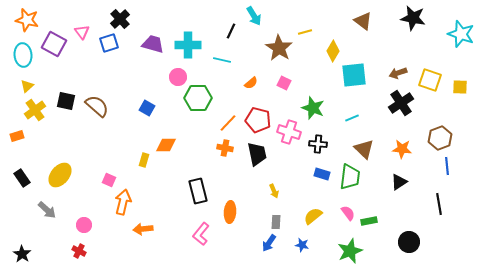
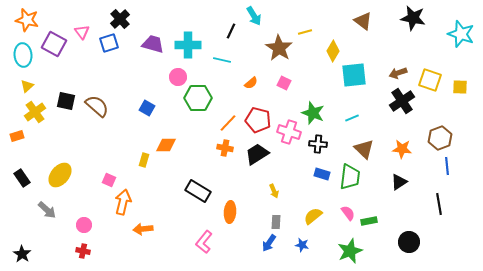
black cross at (401, 103): moved 1 px right, 2 px up
green star at (313, 108): moved 5 px down
yellow cross at (35, 110): moved 2 px down
black trapezoid at (257, 154): rotated 110 degrees counterclockwise
black rectangle at (198, 191): rotated 45 degrees counterclockwise
pink L-shape at (201, 234): moved 3 px right, 8 px down
red cross at (79, 251): moved 4 px right; rotated 16 degrees counterclockwise
